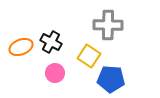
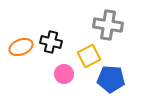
gray cross: rotated 8 degrees clockwise
black cross: rotated 15 degrees counterclockwise
yellow square: rotated 30 degrees clockwise
pink circle: moved 9 px right, 1 px down
